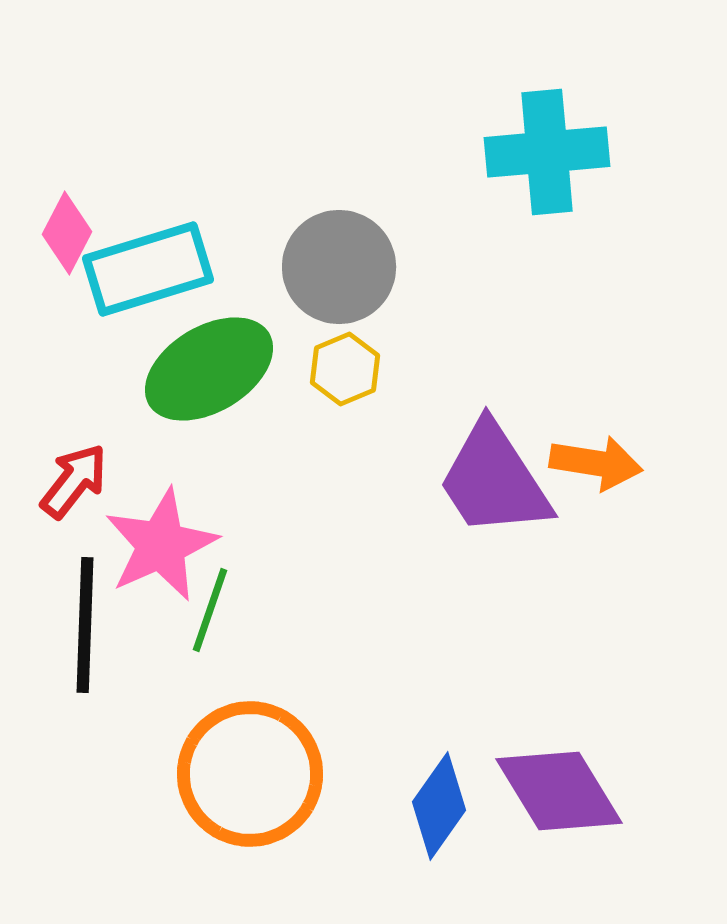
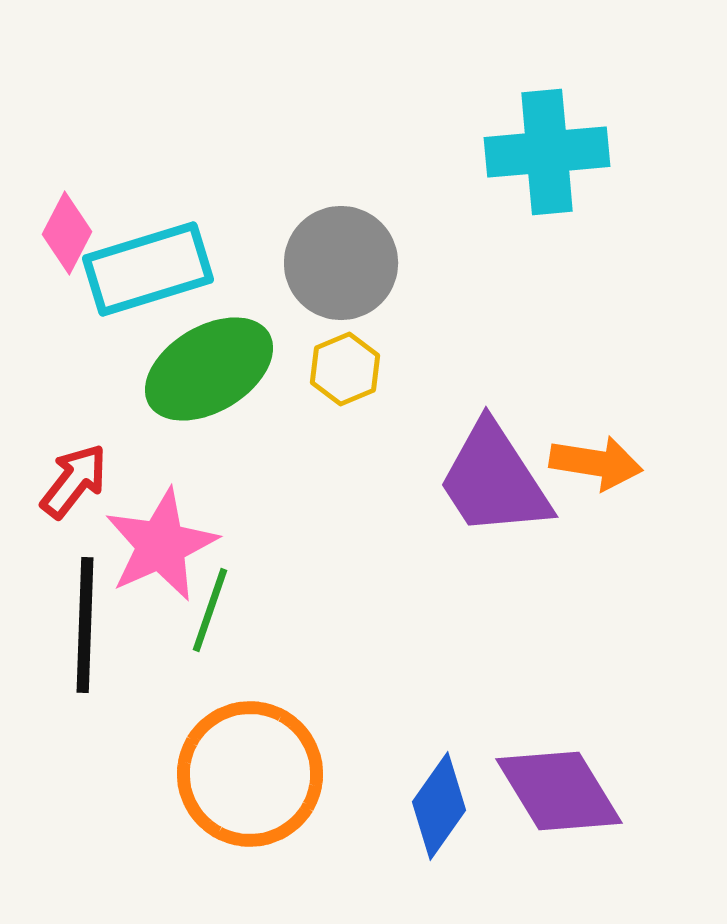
gray circle: moved 2 px right, 4 px up
